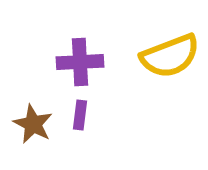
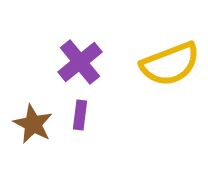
yellow semicircle: moved 8 px down
purple cross: rotated 36 degrees counterclockwise
